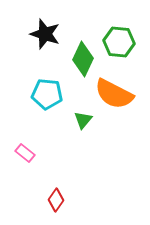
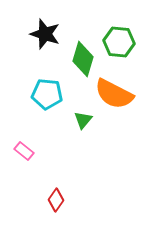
green diamond: rotated 8 degrees counterclockwise
pink rectangle: moved 1 px left, 2 px up
